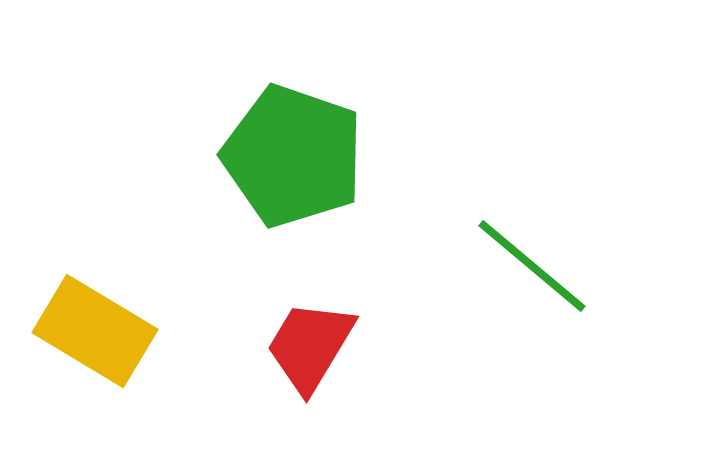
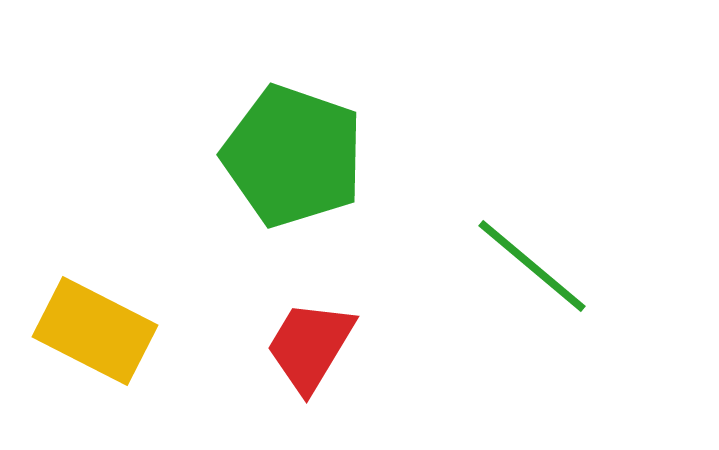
yellow rectangle: rotated 4 degrees counterclockwise
